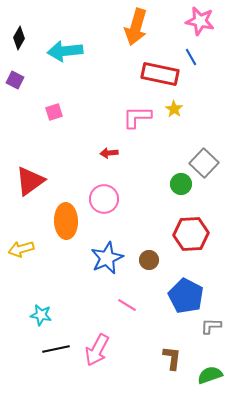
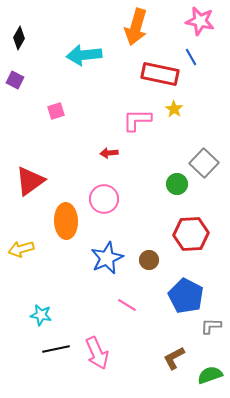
cyan arrow: moved 19 px right, 4 px down
pink square: moved 2 px right, 1 px up
pink L-shape: moved 3 px down
green circle: moved 4 px left
pink arrow: moved 3 px down; rotated 52 degrees counterclockwise
brown L-shape: moved 2 px right; rotated 125 degrees counterclockwise
